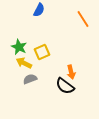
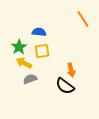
blue semicircle: moved 22 px down; rotated 112 degrees counterclockwise
green star: rotated 14 degrees clockwise
yellow square: moved 1 px up; rotated 14 degrees clockwise
orange arrow: moved 2 px up
